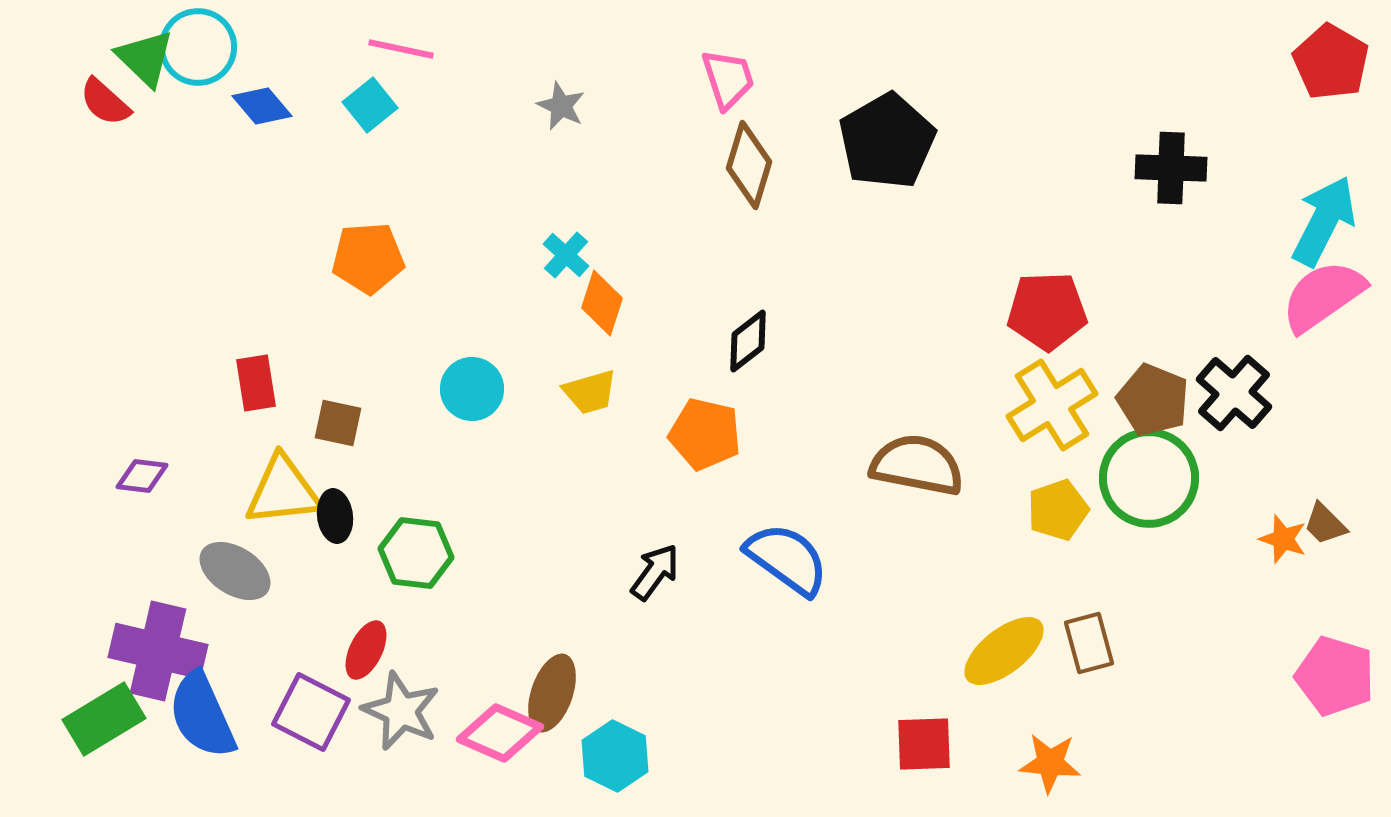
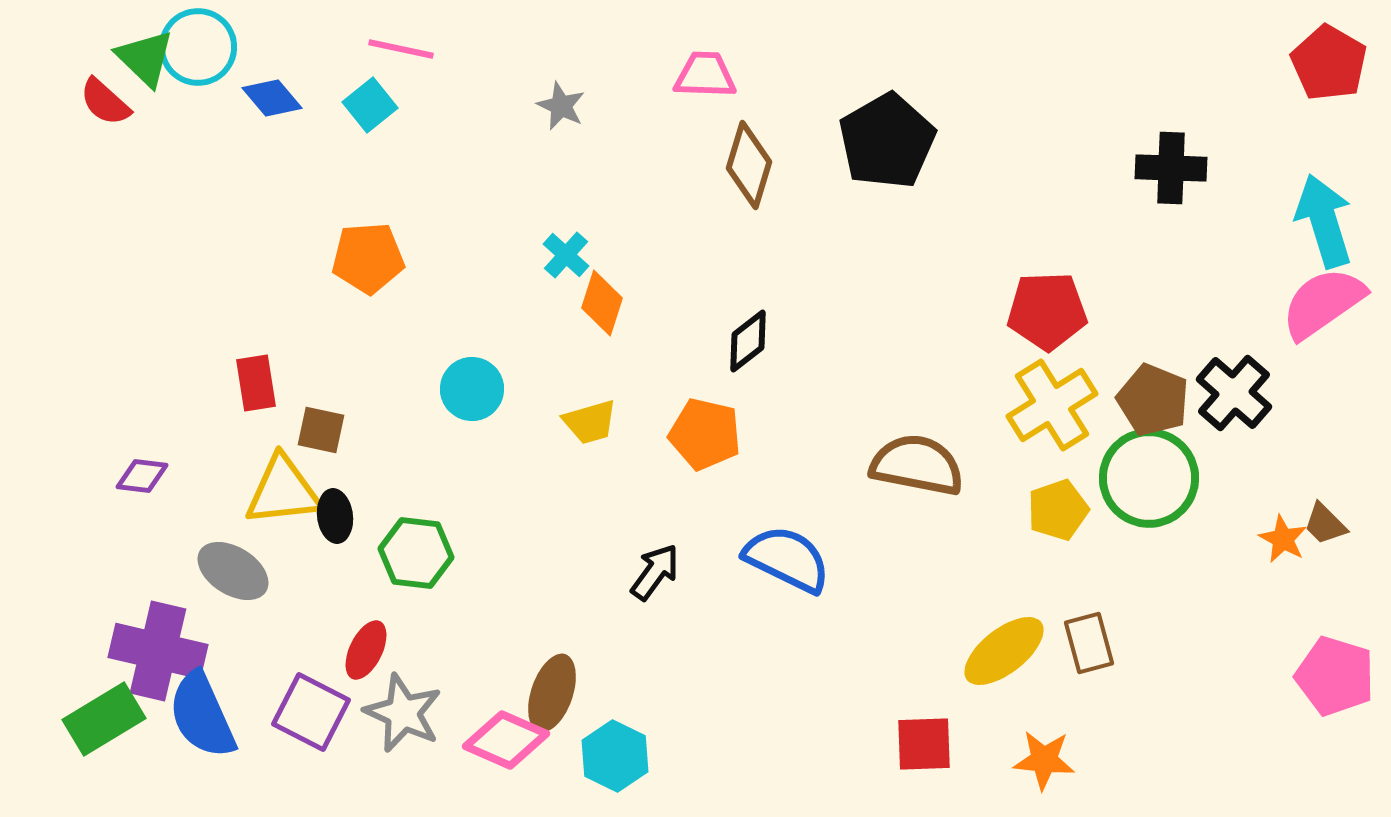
red pentagon at (1331, 62): moved 2 px left, 1 px down
pink trapezoid at (728, 79): moved 23 px left, 4 px up; rotated 70 degrees counterclockwise
blue diamond at (262, 106): moved 10 px right, 8 px up
cyan arrow at (1324, 221): rotated 44 degrees counterclockwise
pink semicircle at (1323, 296): moved 7 px down
yellow trapezoid at (590, 392): moved 30 px down
brown square at (338, 423): moved 17 px left, 7 px down
orange star at (1283, 539): rotated 9 degrees clockwise
blue semicircle at (787, 559): rotated 10 degrees counterclockwise
gray ellipse at (235, 571): moved 2 px left
gray star at (401, 711): moved 2 px right, 2 px down
pink diamond at (500, 733): moved 6 px right, 7 px down
orange star at (1050, 763): moved 6 px left, 3 px up
